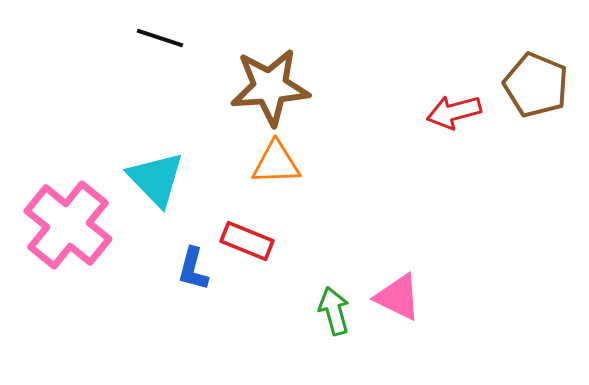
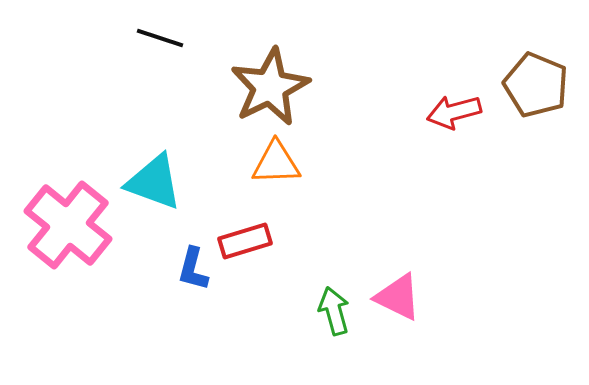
brown star: rotated 22 degrees counterclockwise
cyan triangle: moved 2 px left, 3 px down; rotated 26 degrees counterclockwise
red rectangle: moved 2 px left; rotated 39 degrees counterclockwise
